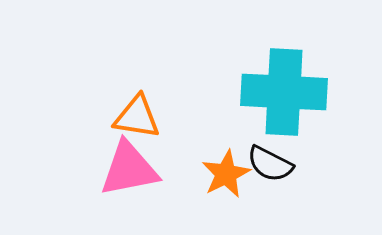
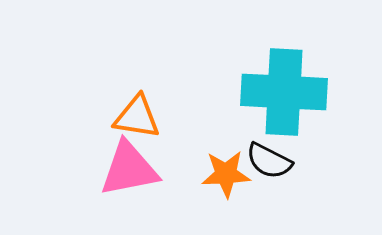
black semicircle: moved 1 px left, 3 px up
orange star: rotated 24 degrees clockwise
